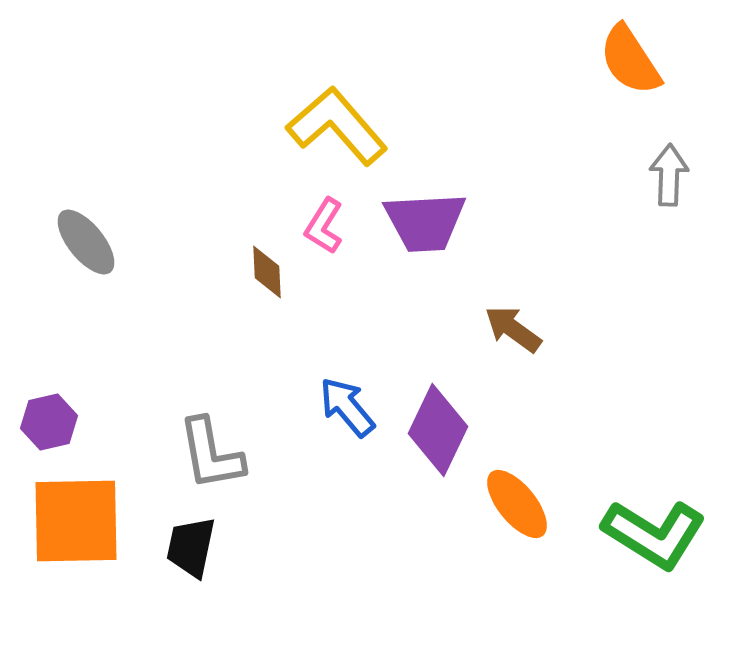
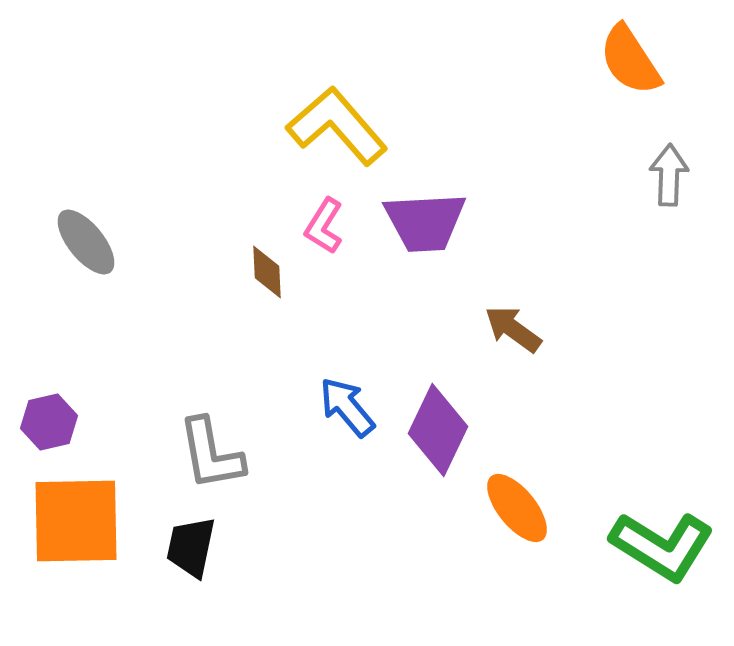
orange ellipse: moved 4 px down
green L-shape: moved 8 px right, 12 px down
